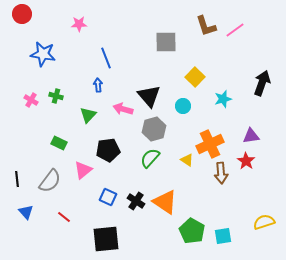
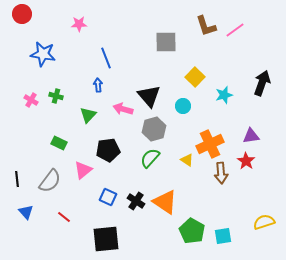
cyan star: moved 1 px right, 4 px up
